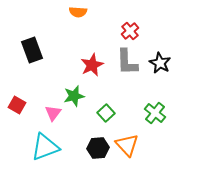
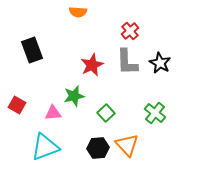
pink triangle: rotated 48 degrees clockwise
